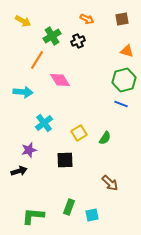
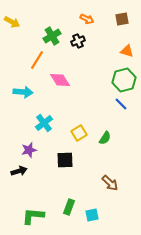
yellow arrow: moved 11 px left, 1 px down
blue line: rotated 24 degrees clockwise
